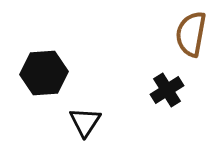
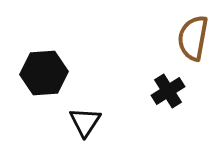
brown semicircle: moved 2 px right, 4 px down
black cross: moved 1 px right, 1 px down
